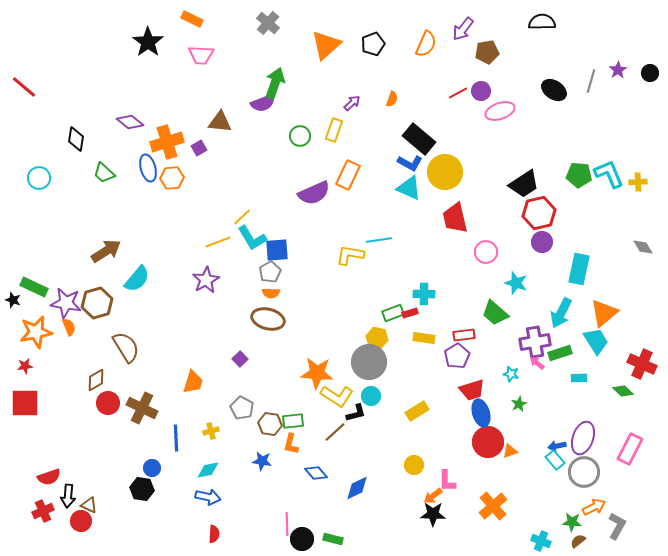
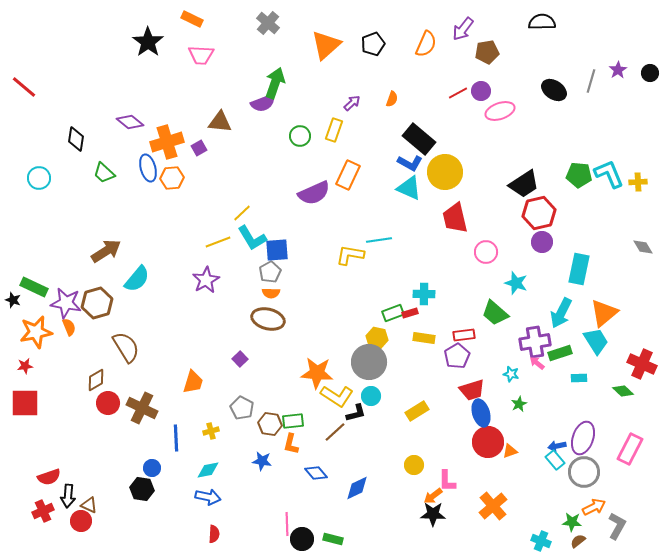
yellow line at (242, 217): moved 4 px up
